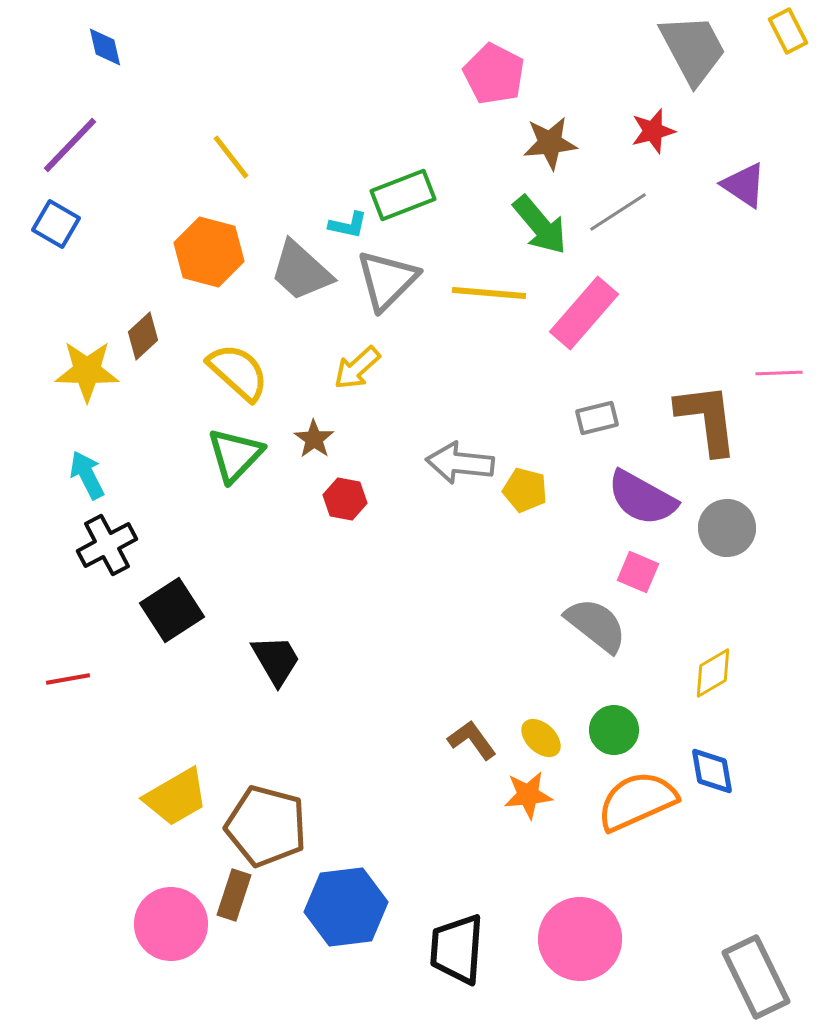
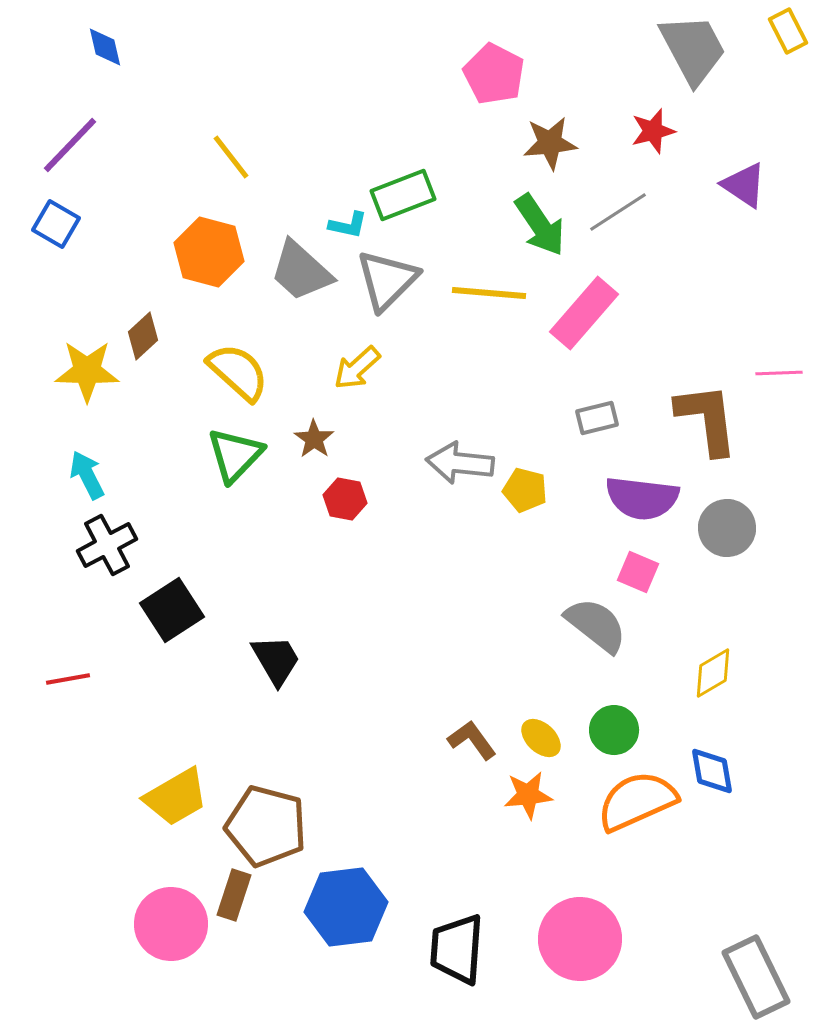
green arrow at (540, 225): rotated 6 degrees clockwise
purple semicircle at (642, 498): rotated 22 degrees counterclockwise
